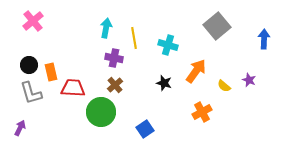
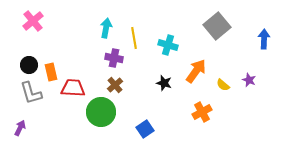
yellow semicircle: moved 1 px left, 1 px up
